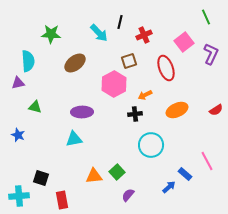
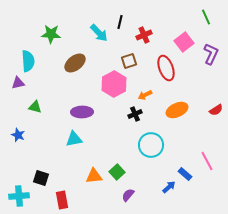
black cross: rotated 16 degrees counterclockwise
